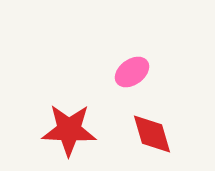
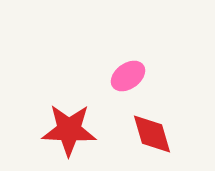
pink ellipse: moved 4 px left, 4 px down
